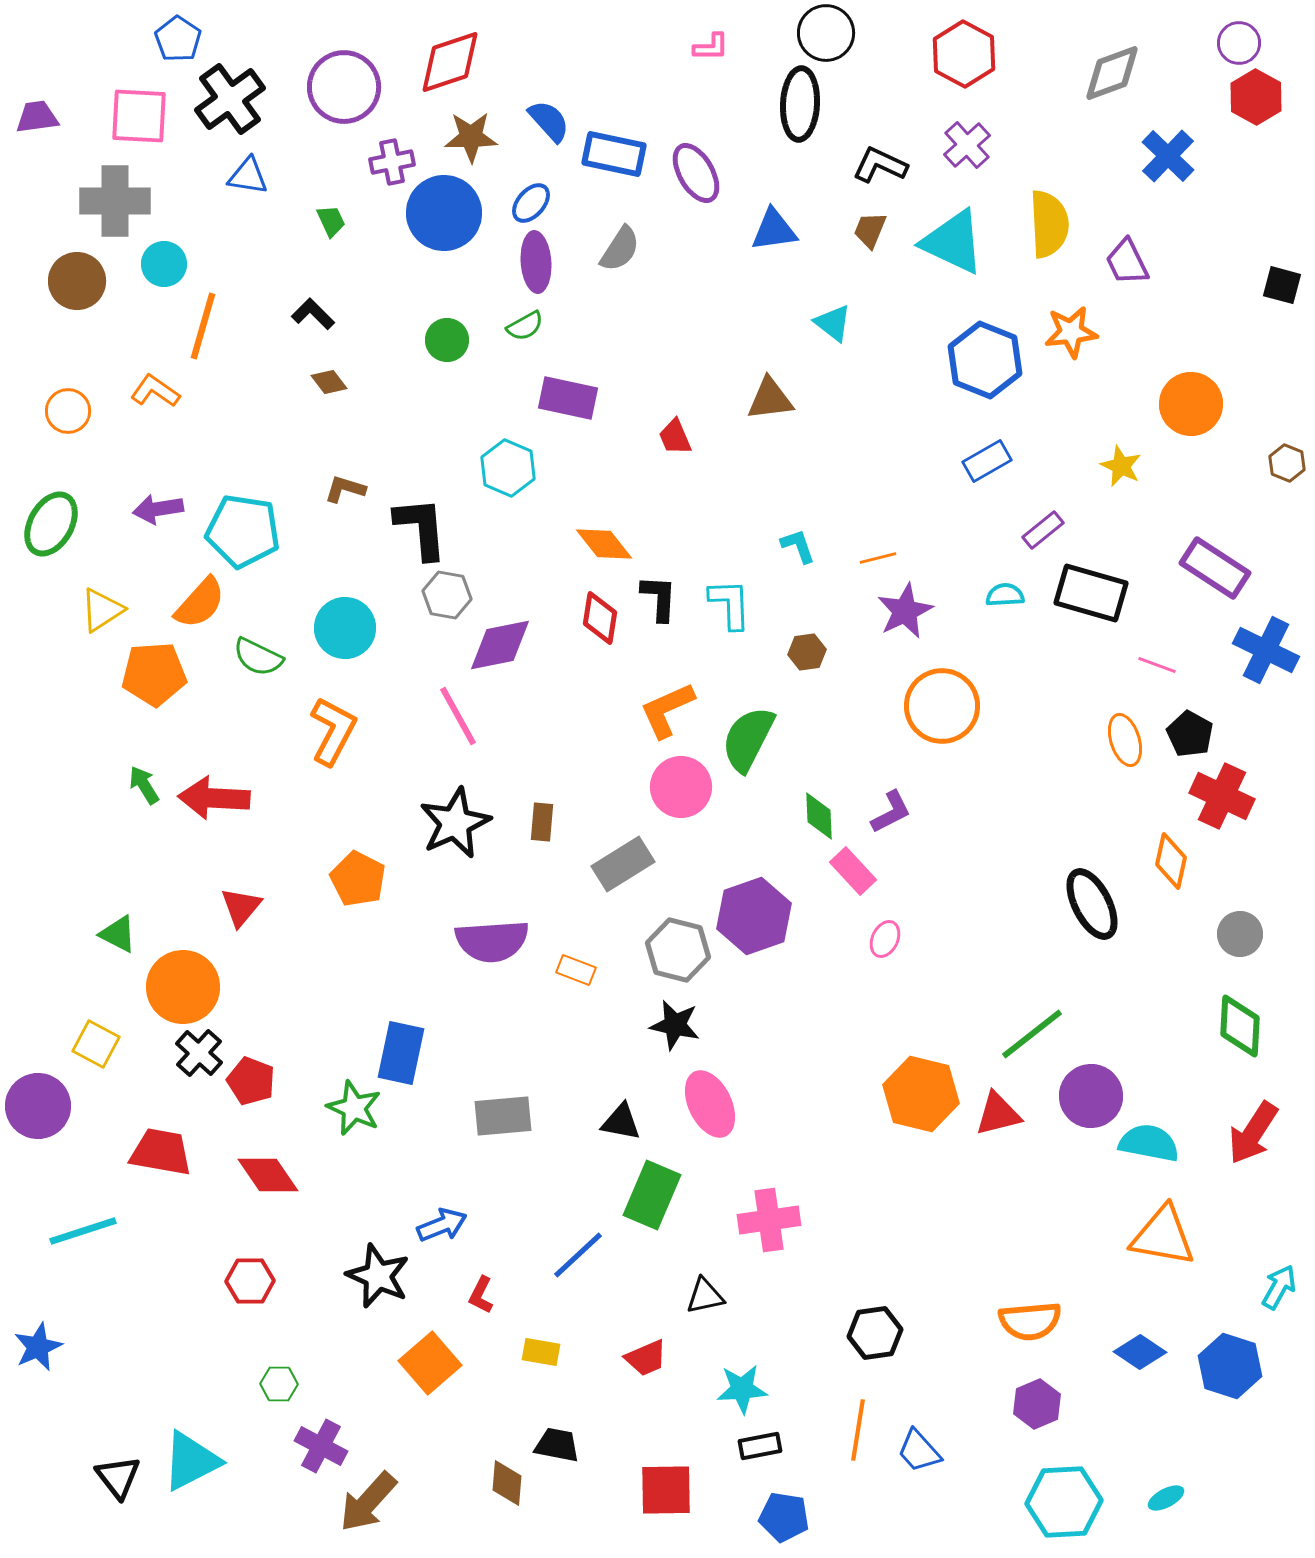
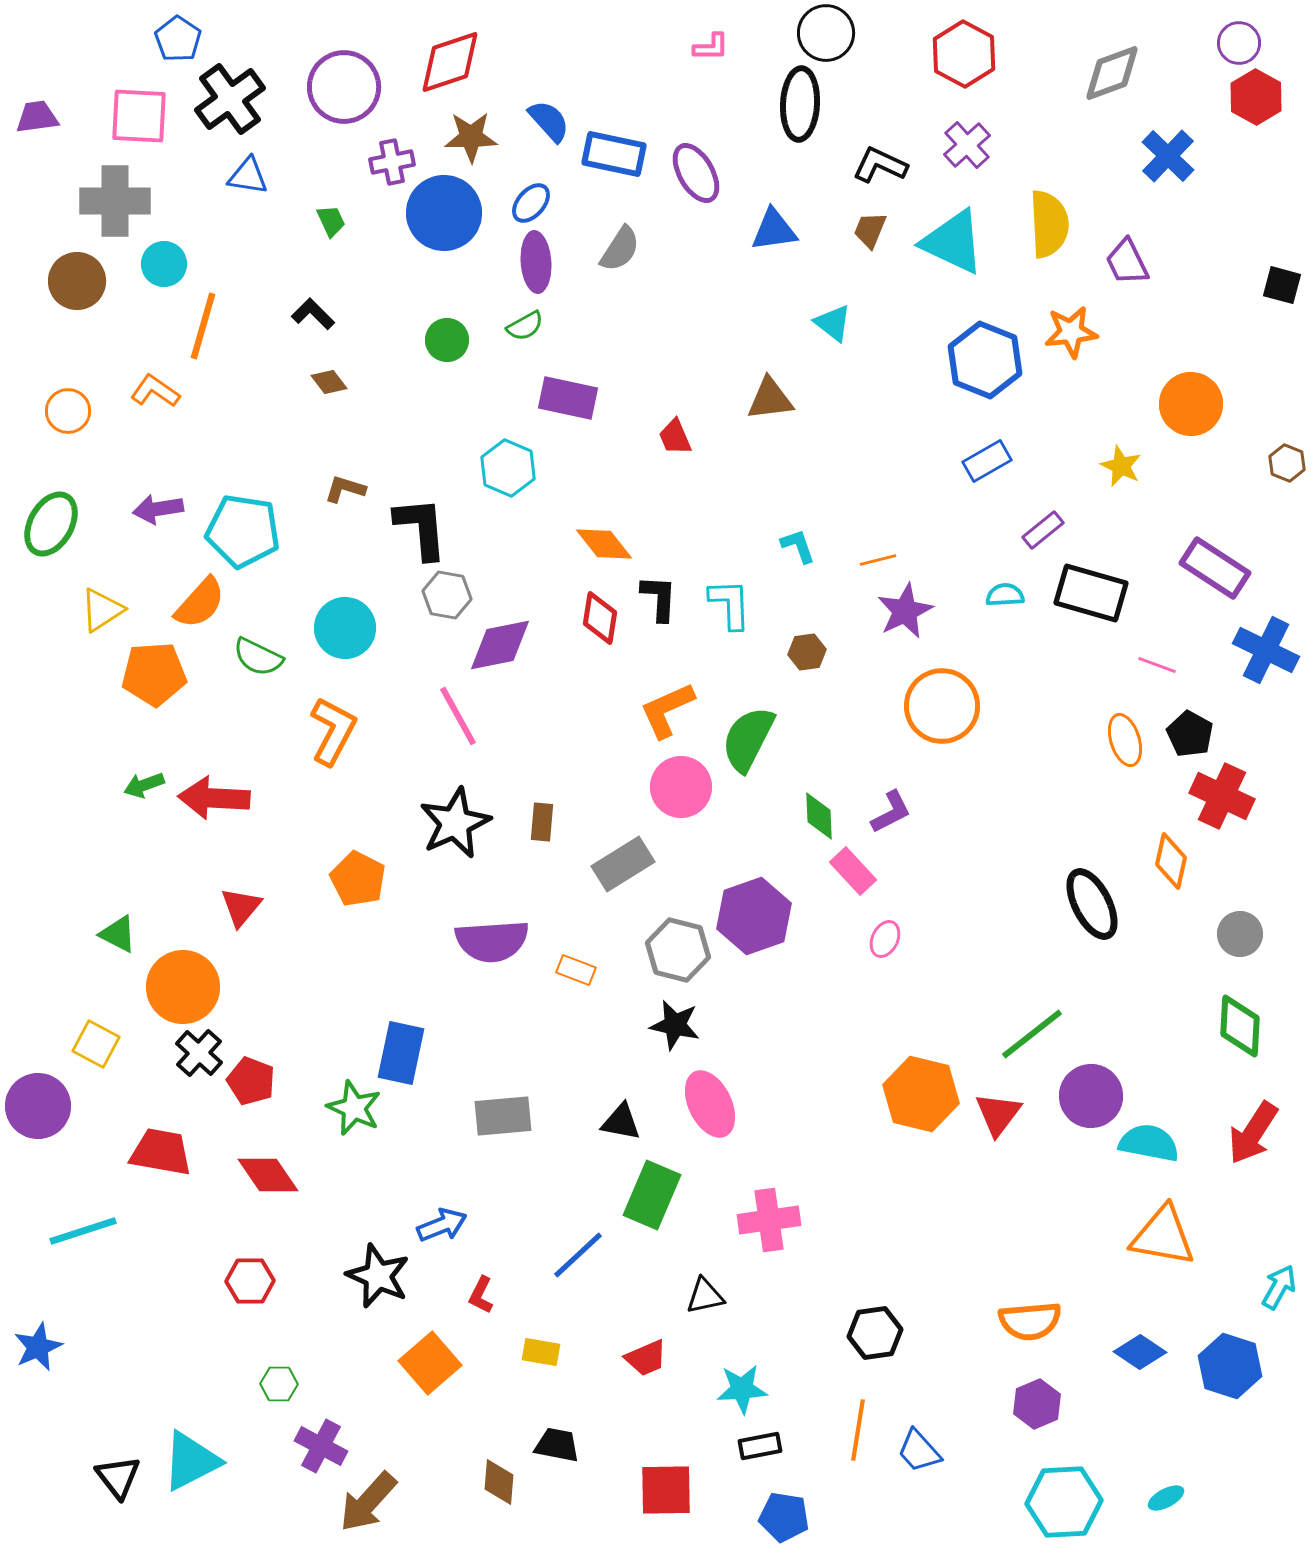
orange line at (878, 558): moved 2 px down
green arrow at (144, 785): rotated 78 degrees counterclockwise
red triangle at (998, 1114): rotated 39 degrees counterclockwise
brown diamond at (507, 1483): moved 8 px left, 1 px up
